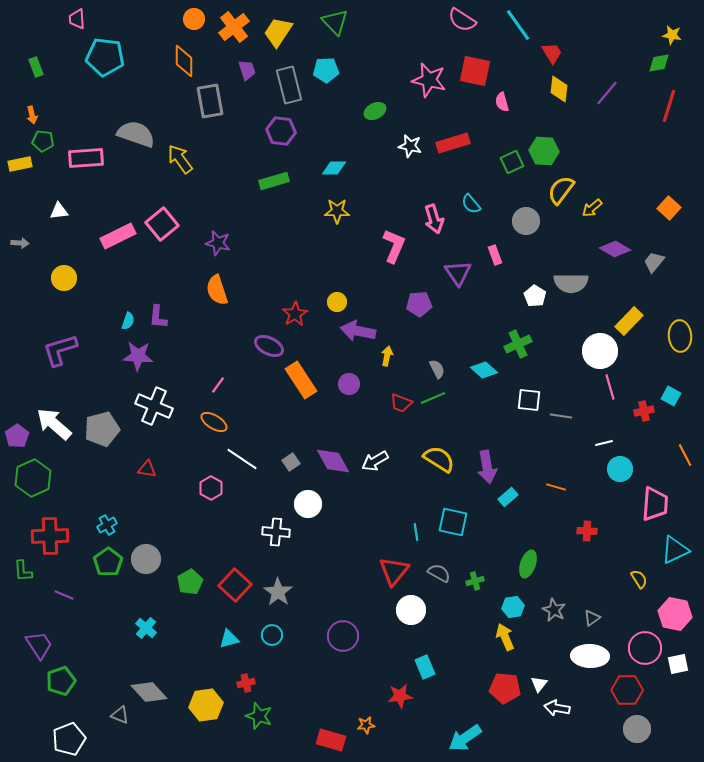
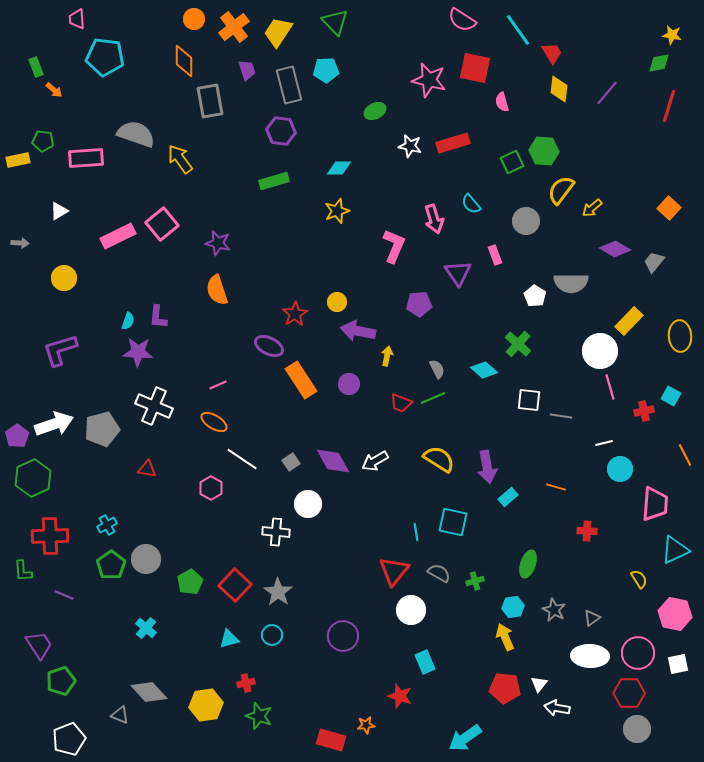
cyan line at (518, 25): moved 5 px down
red square at (475, 71): moved 3 px up
orange arrow at (32, 115): moved 22 px right, 25 px up; rotated 36 degrees counterclockwise
yellow rectangle at (20, 164): moved 2 px left, 4 px up
cyan diamond at (334, 168): moved 5 px right
white triangle at (59, 211): rotated 24 degrees counterclockwise
yellow star at (337, 211): rotated 20 degrees counterclockwise
green cross at (518, 344): rotated 24 degrees counterclockwise
purple star at (138, 356): moved 4 px up
pink line at (218, 385): rotated 30 degrees clockwise
white arrow at (54, 424): rotated 120 degrees clockwise
green pentagon at (108, 562): moved 3 px right, 3 px down
pink circle at (645, 648): moved 7 px left, 5 px down
cyan rectangle at (425, 667): moved 5 px up
red hexagon at (627, 690): moved 2 px right, 3 px down
red star at (400, 696): rotated 25 degrees clockwise
